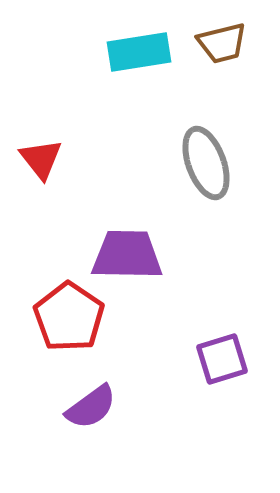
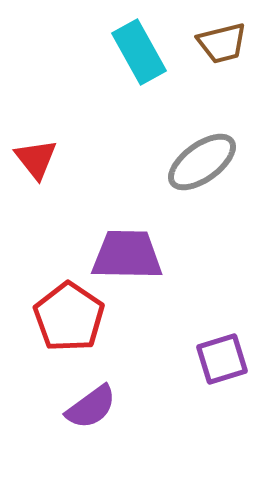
cyan rectangle: rotated 70 degrees clockwise
red triangle: moved 5 px left
gray ellipse: moved 4 px left, 1 px up; rotated 74 degrees clockwise
